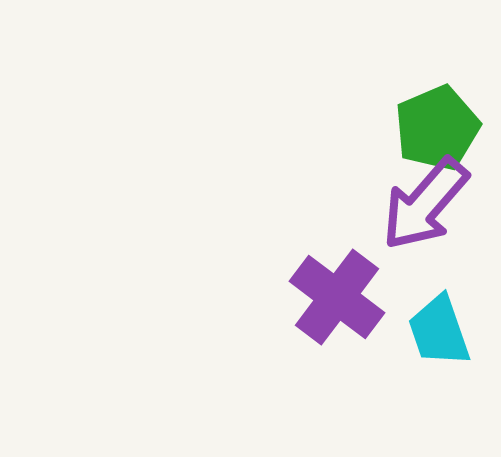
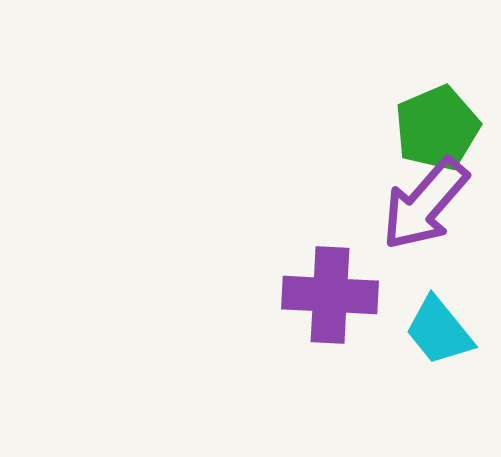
purple cross: moved 7 px left, 2 px up; rotated 34 degrees counterclockwise
cyan trapezoid: rotated 20 degrees counterclockwise
